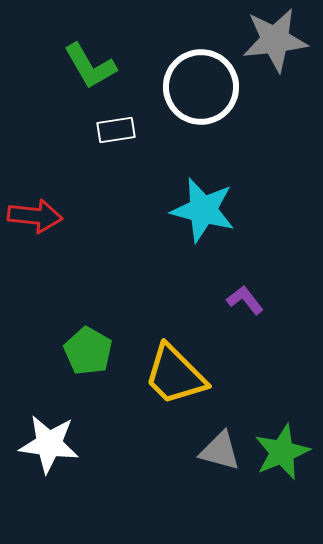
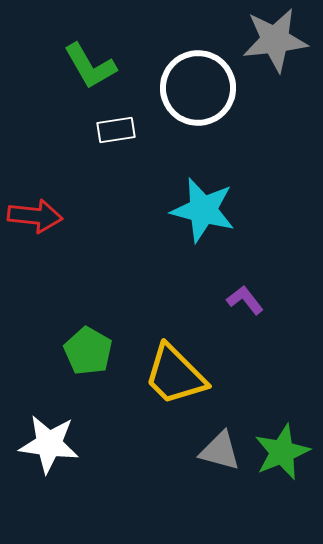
white circle: moved 3 px left, 1 px down
